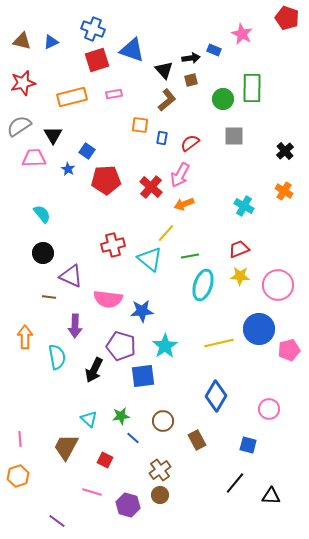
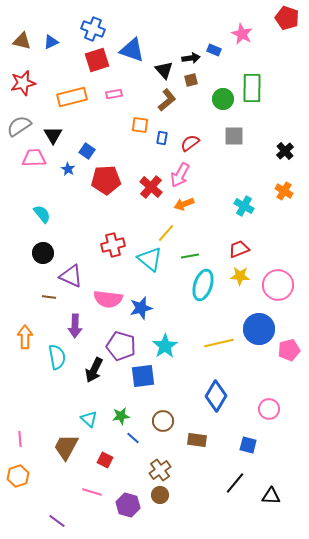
blue star at (142, 311): moved 1 px left, 3 px up; rotated 10 degrees counterclockwise
brown rectangle at (197, 440): rotated 54 degrees counterclockwise
